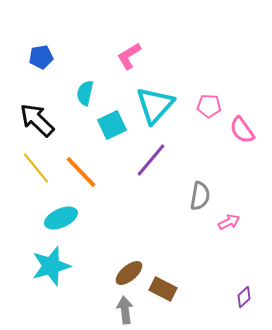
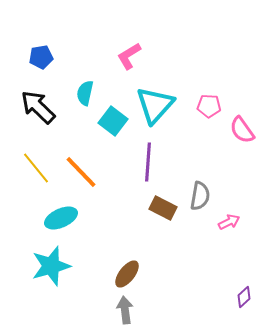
black arrow: moved 1 px right, 13 px up
cyan square: moved 1 px right, 4 px up; rotated 28 degrees counterclockwise
purple line: moved 3 px left, 2 px down; rotated 36 degrees counterclockwise
brown ellipse: moved 2 px left, 1 px down; rotated 12 degrees counterclockwise
brown rectangle: moved 81 px up
